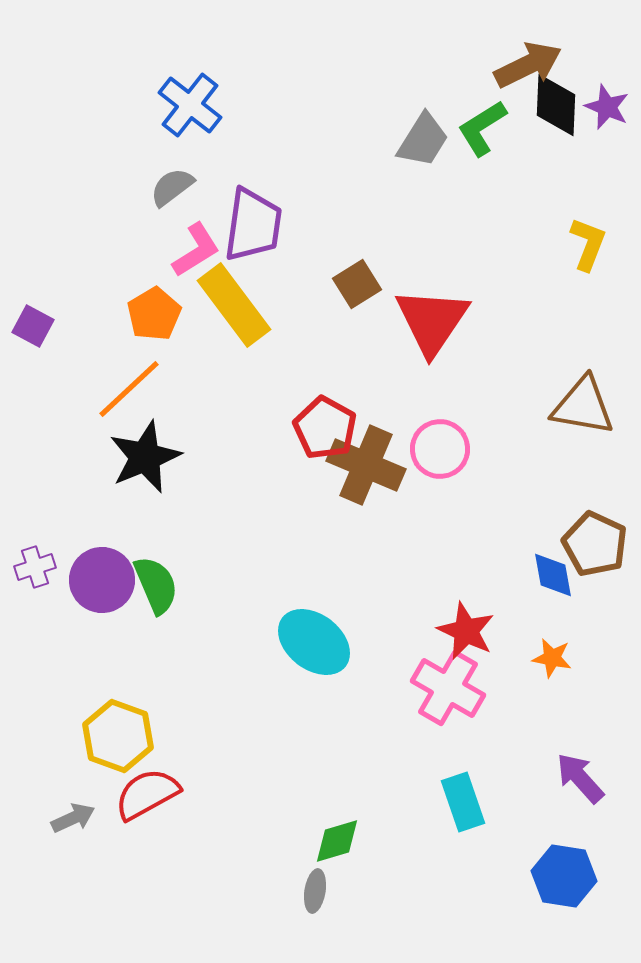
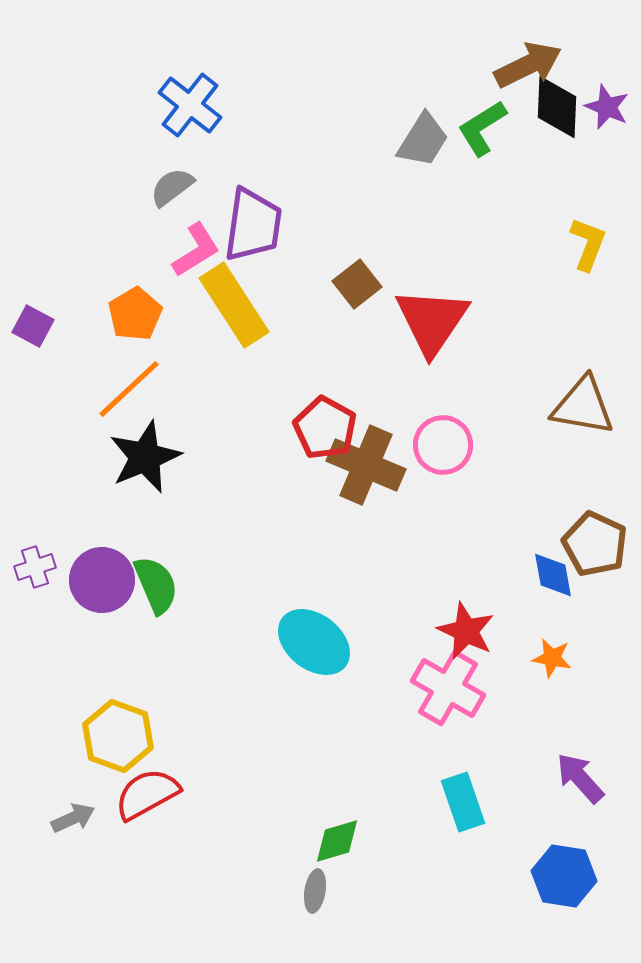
black diamond: moved 1 px right, 2 px down
brown square: rotated 6 degrees counterclockwise
yellow rectangle: rotated 4 degrees clockwise
orange pentagon: moved 19 px left
pink circle: moved 3 px right, 4 px up
